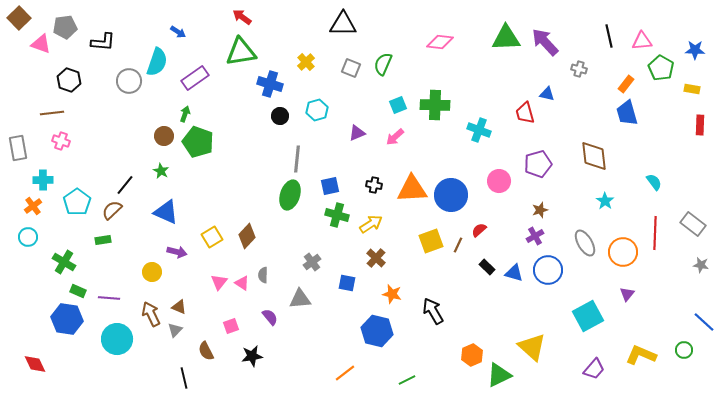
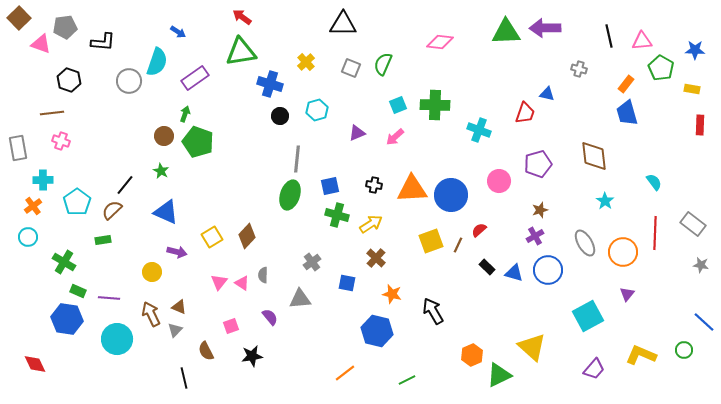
green triangle at (506, 38): moved 6 px up
purple arrow at (545, 42): moved 14 px up; rotated 48 degrees counterclockwise
red trapezoid at (525, 113): rotated 145 degrees counterclockwise
